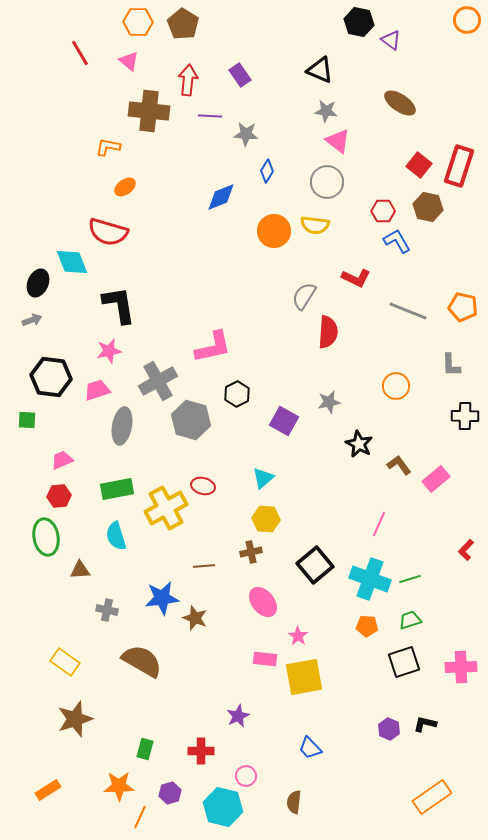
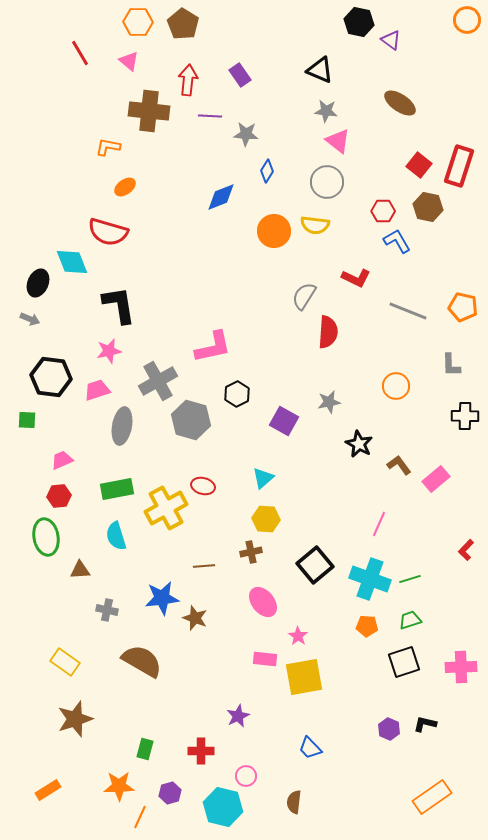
gray arrow at (32, 320): moved 2 px left, 1 px up; rotated 42 degrees clockwise
